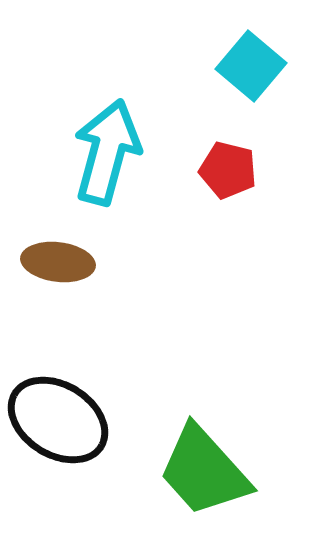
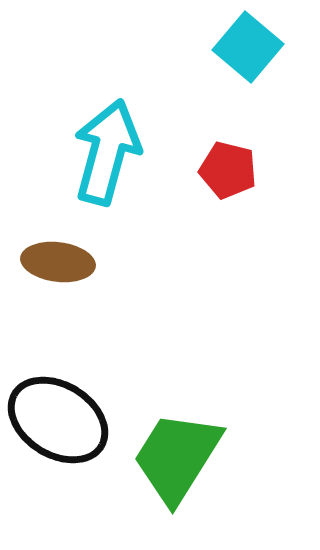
cyan square: moved 3 px left, 19 px up
green trapezoid: moved 27 px left, 14 px up; rotated 74 degrees clockwise
